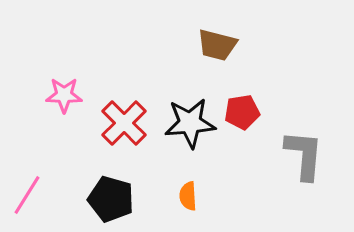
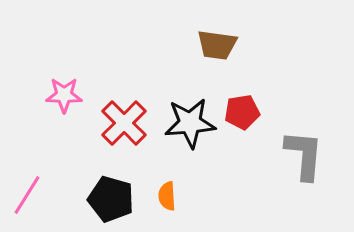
brown trapezoid: rotated 6 degrees counterclockwise
orange semicircle: moved 21 px left
